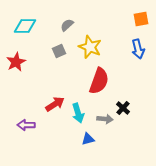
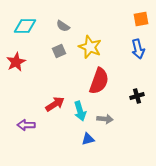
gray semicircle: moved 4 px left, 1 px down; rotated 104 degrees counterclockwise
black cross: moved 14 px right, 12 px up; rotated 32 degrees clockwise
cyan arrow: moved 2 px right, 2 px up
